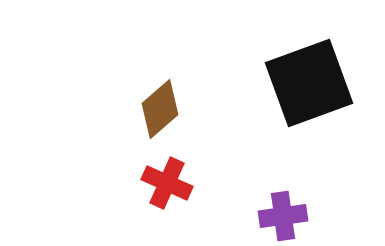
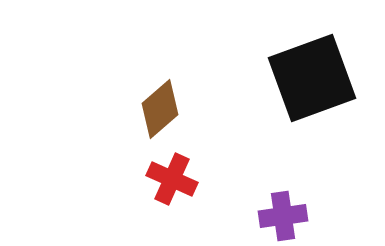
black square: moved 3 px right, 5 px up
red cross: moved 5 px right, 4 px up
